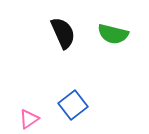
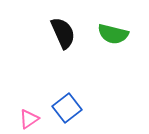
blue square: moved 6 px left, 3 px down
